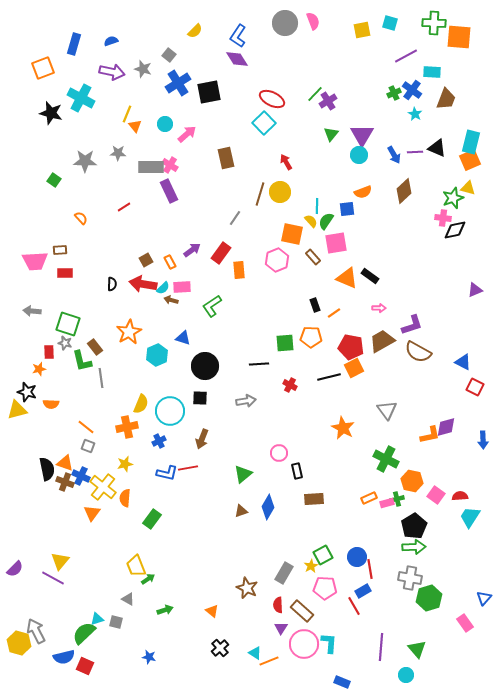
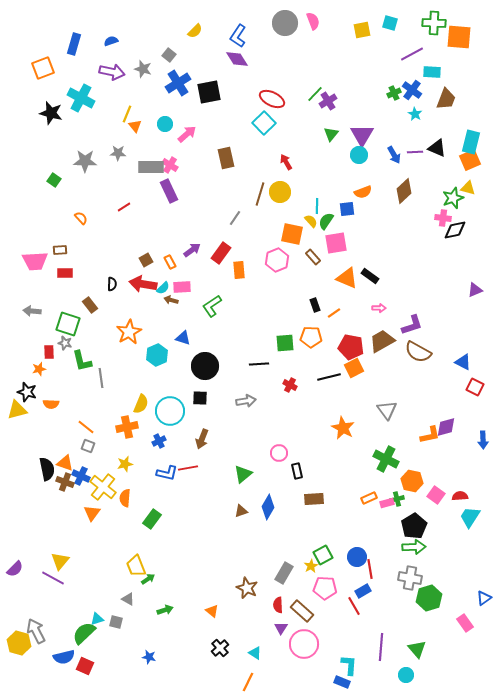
purple line at (406, 56): moved 6 px right, 2 px up
brown rectangle at (95, 347): moved 5 px left, 42 px up
blue triangle at (484, 598): rotated 14 degrees clockwise
cyan L-shape at (329, 643): moved 20 px right, 22 px down
orange line at (269, 661): moved 21 px left, 21 px down; rotated 42 degrees counterclockwise
